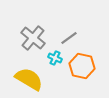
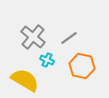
gray cross: moved 1 px up
cyan cross: moved 8 px left, 2 px down
yellow semicircle: moved 4 px left, 1 px down
